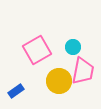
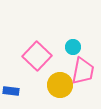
pink square: moved 6 px down; rotated 16 degrees counterclockwise
yellow circle: moved 1 px right, 4 px down
blue rectangle: moved 5 px left; rotated 42 degrees clockwise
